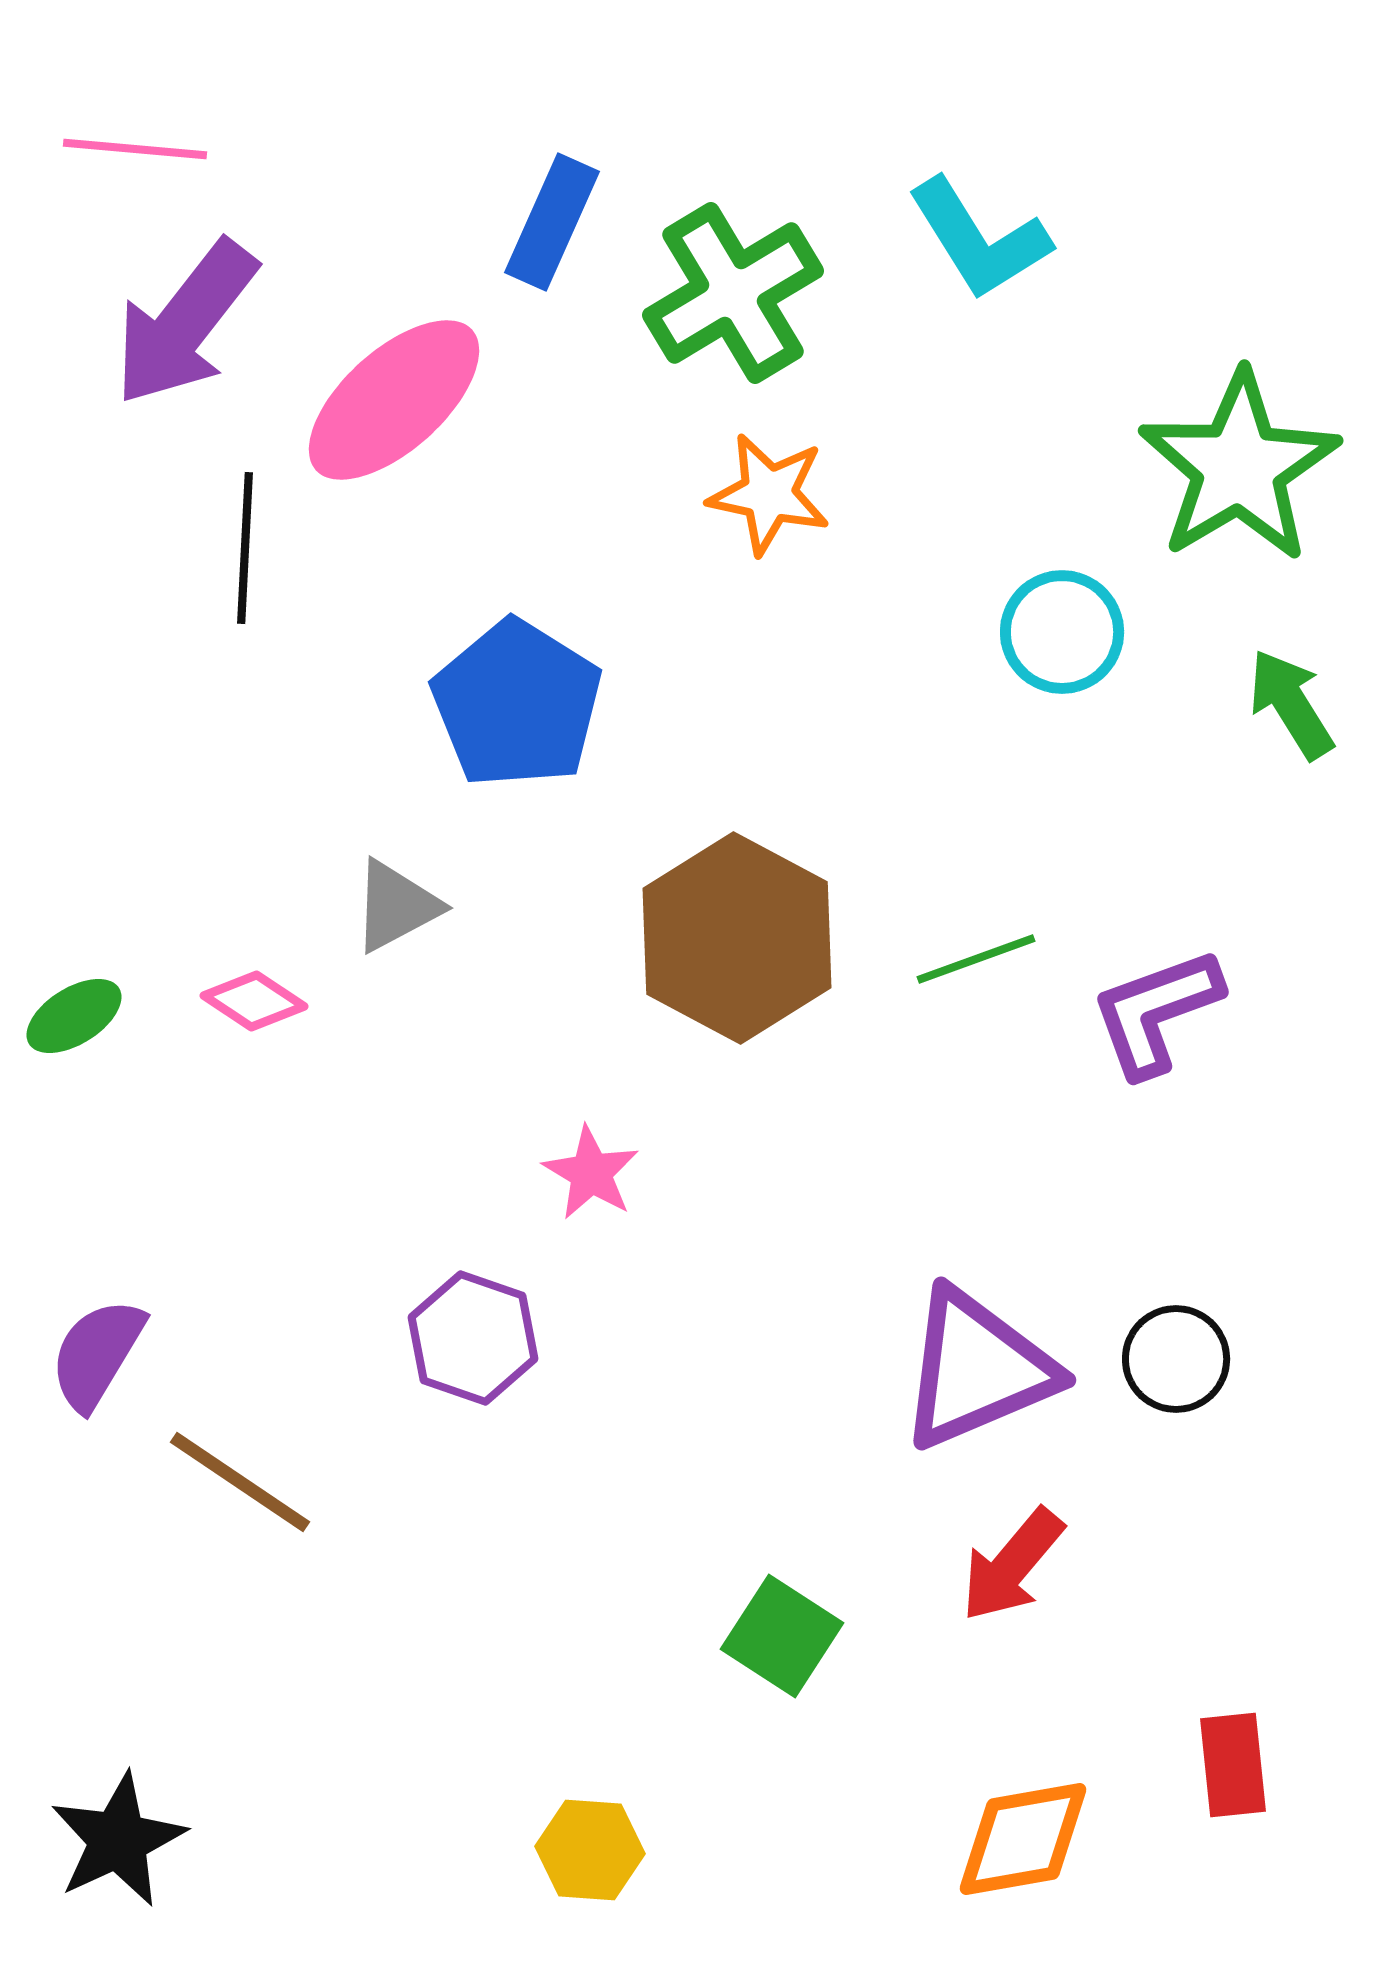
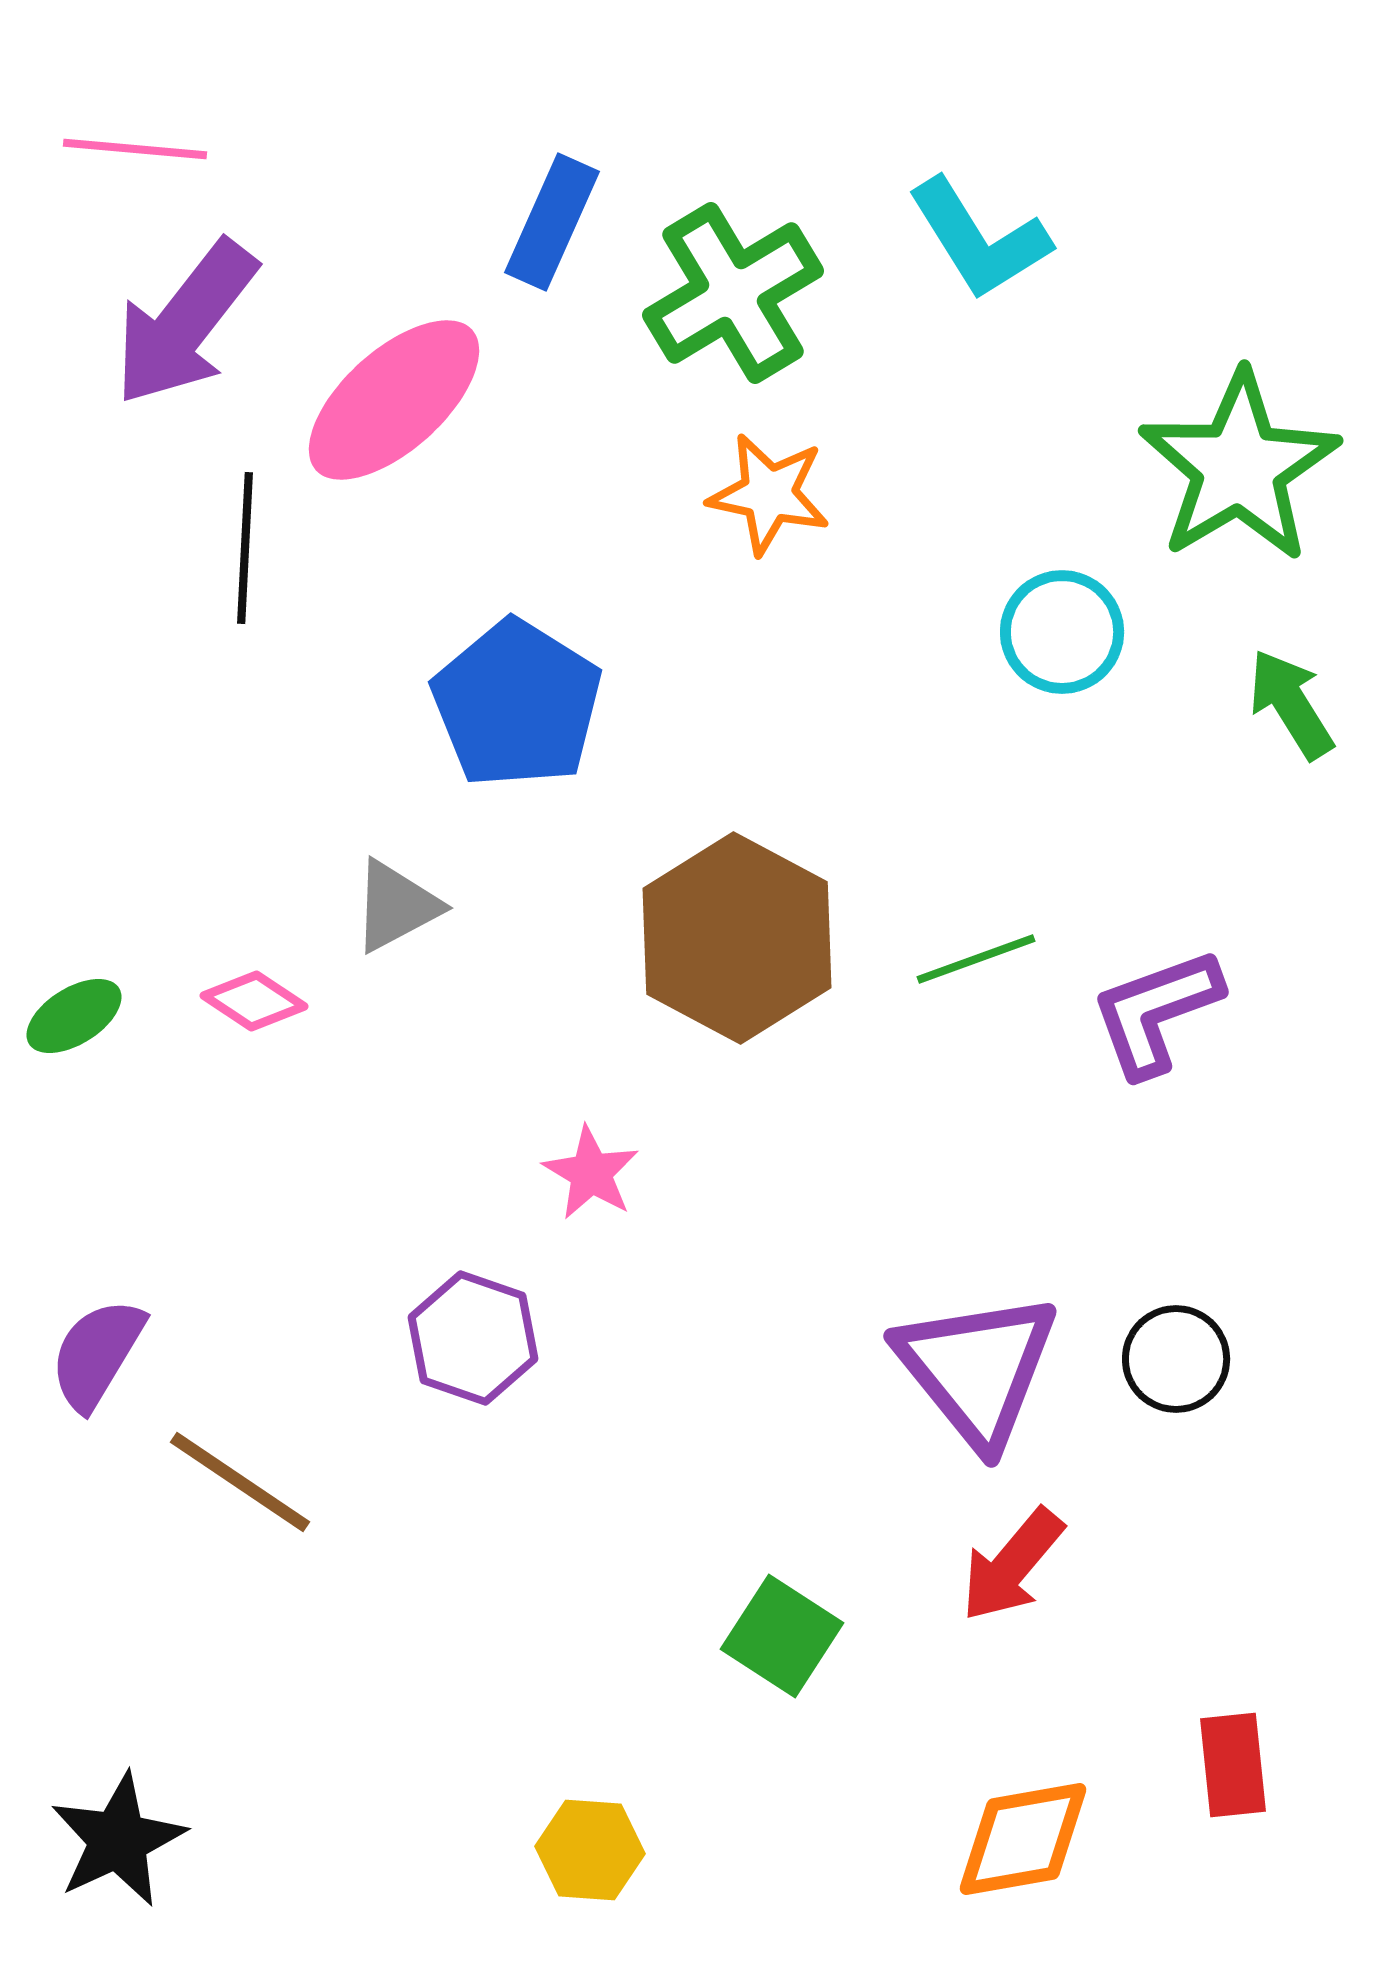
purple triangle: rotated 46 degrees counterclockwise
